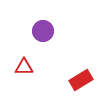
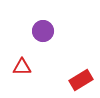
red triangle: moved 2 px left
